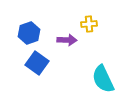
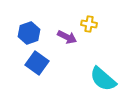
yellow cross: rotated 14 degrees clockwise
purple arrow: moved 3 px up; rotated 24 degrees clockwise
cyan semicircle: rotated 24 degrees counterclockwise
